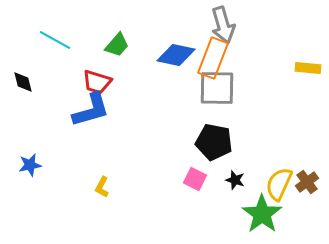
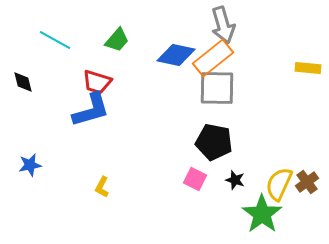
green trapezoid: moved 5 px up
orange rectangle: rotated 30 degrees clockwise
